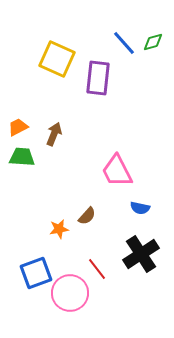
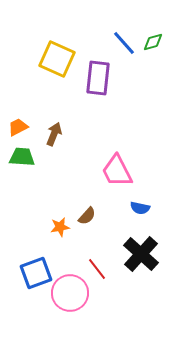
orange star: moved 1 px right, 2 px up
black cross: rotated 15 degrees counterclockwise
